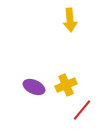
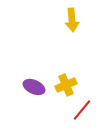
yellow arrow: moved 2 px right
